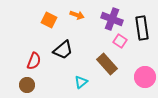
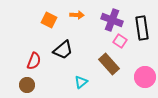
orange arrow: rotated 16 degrees counterclockwise
purple cross: moved 1 px down
brown rectangle: moved 2 px right
